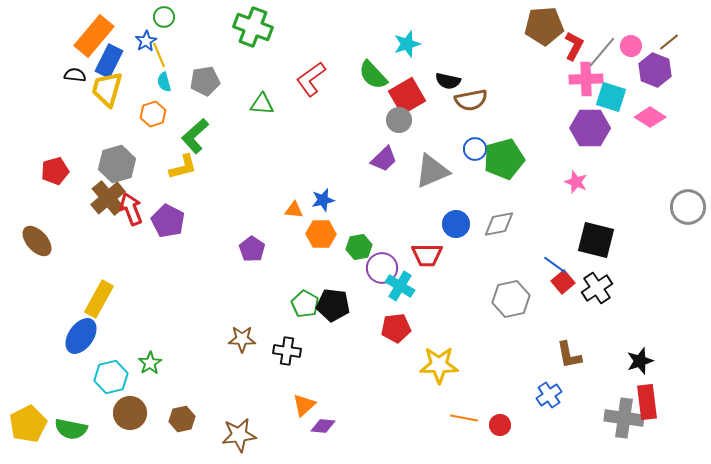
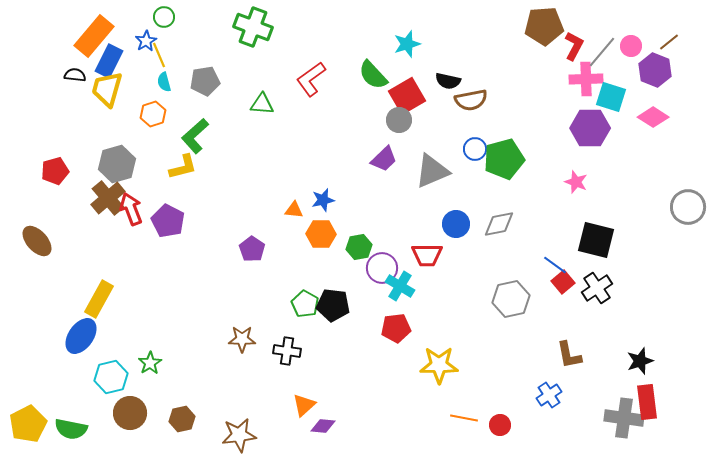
pink diamond at (650, 117): moved 3 px right
